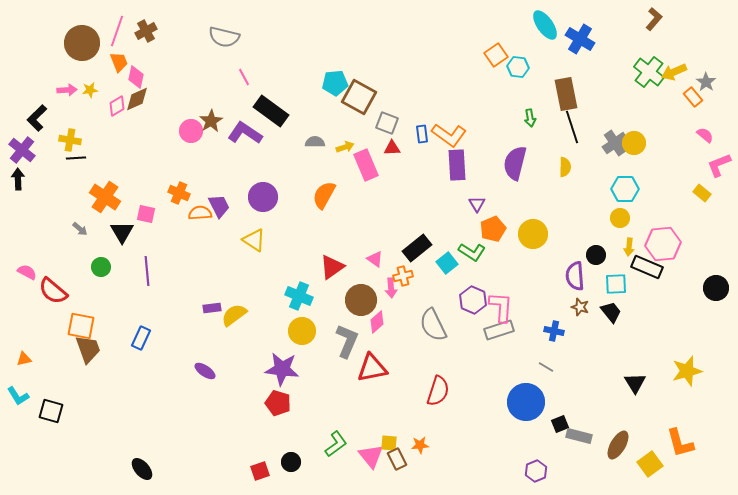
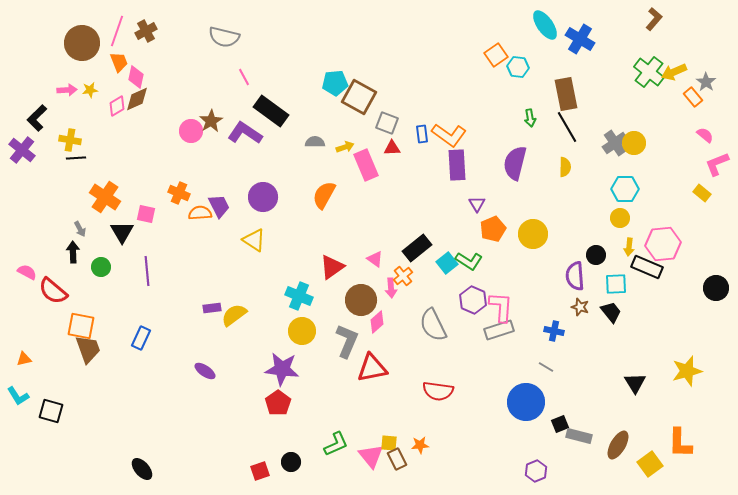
black line at (572, 127): moved 5 px left; rotated 12 degrees counterclockwise
pink L-shape at (719, 165): moved 2 px left, 1 px up
black arrow at (18, 179): moved 55 px right, 73 px down
gray arrow at (80, 229): rotated 21 degrees clockwise
green L-shape at (472, 252): moved 3 px left, 9 px down
orange cross at (403, 276): rotated 24 degrees counterclockwise
red semicircle at (438, 391): rotated 80 degrees clockwise
red pentagon at (278, 403): rotated 20 degrees clockwise
orange L-shape at (680, 443): rotated 16 degrees clockwise
green L-shape at (336, 444): rotated 12 degrees clockwise
